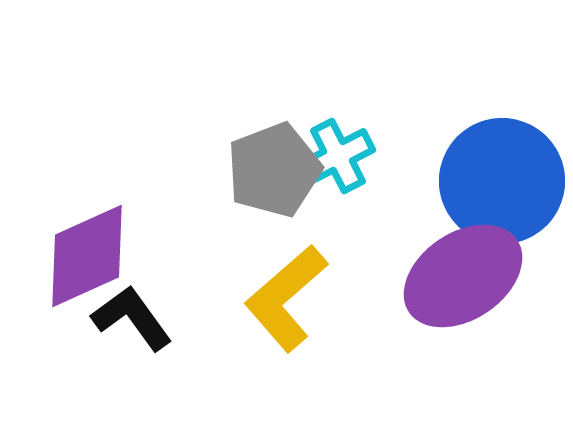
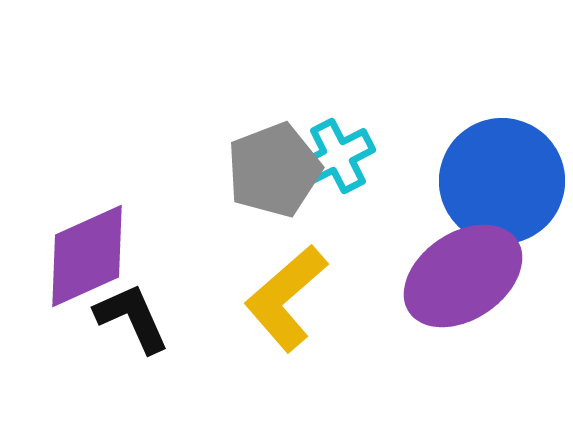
black L-shape: rotated 12 degrees clockwise
